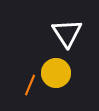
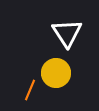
orange line: moved 5 px down
